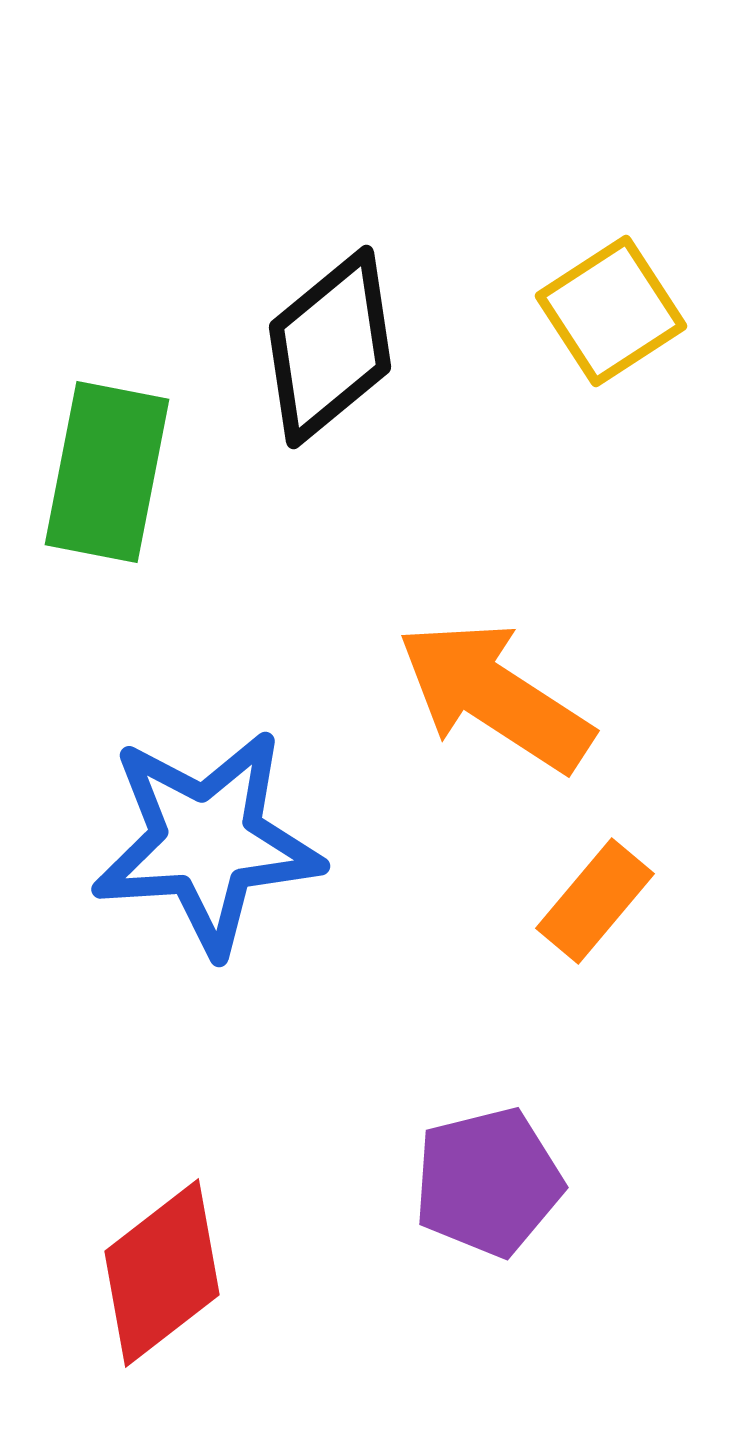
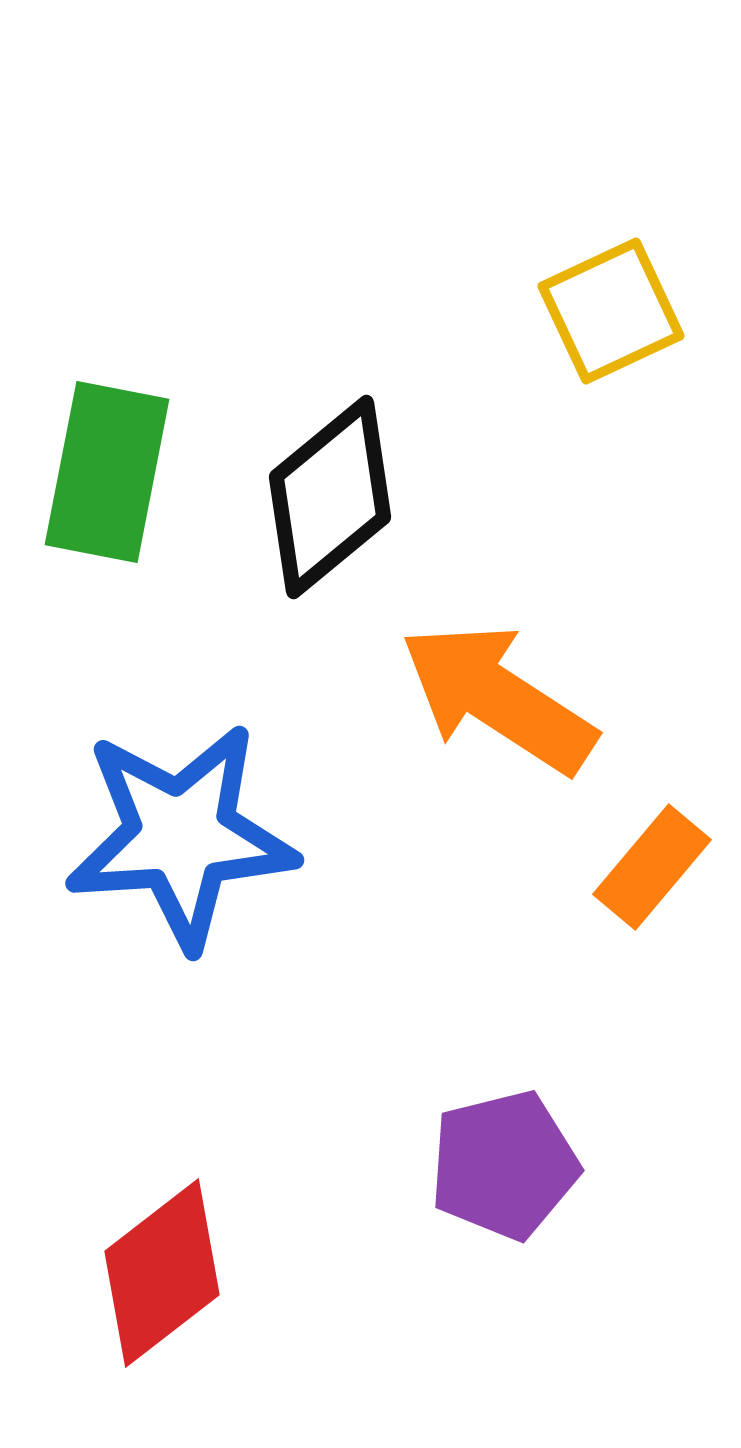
yellow square: rotated 8 degrees clockwise
black diamond: moved 150 px down
orange arrow: moved 3 px right, 2 px down
blue star: moved 26 px left, 6 px up
orange rectangle: moved 57 px right, 34 px up
purple pentagon: moved 16 px right, 17 px up
